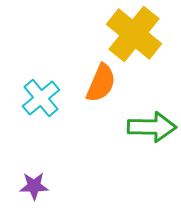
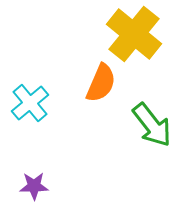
cyan cross: moved 11 px left, 5 px down
green arrow: moved 2 px up; rotated 51 degrees clockwise
